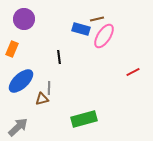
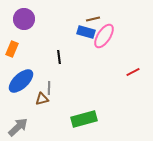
brown line: moved 4 px left
blue rectangle: moved 5 px right, 3 px down
